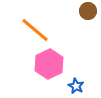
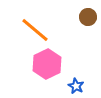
brown circle: moved 6 px down
pink hexagon: moved 2 px left
